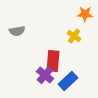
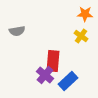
yellow cross: moved 7 px right
